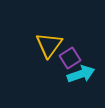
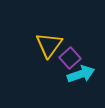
purple square: rotated 10 degrees counterclockwise
